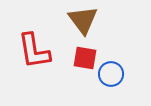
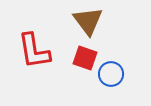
brown triangle: moved 5 px right, 1 px down
red square: rotated 10 degrees clockwise
